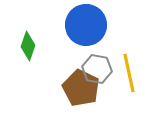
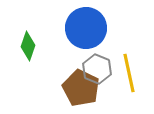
blue circle: moved 3 px down
gray hexagon: rotated 12 degrees clockwise
